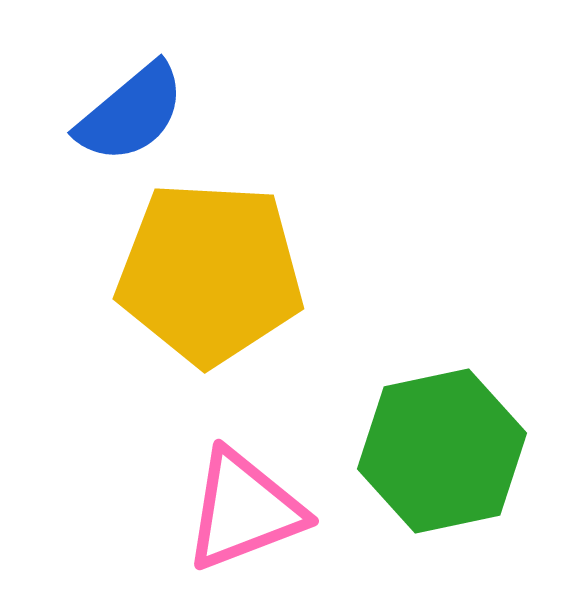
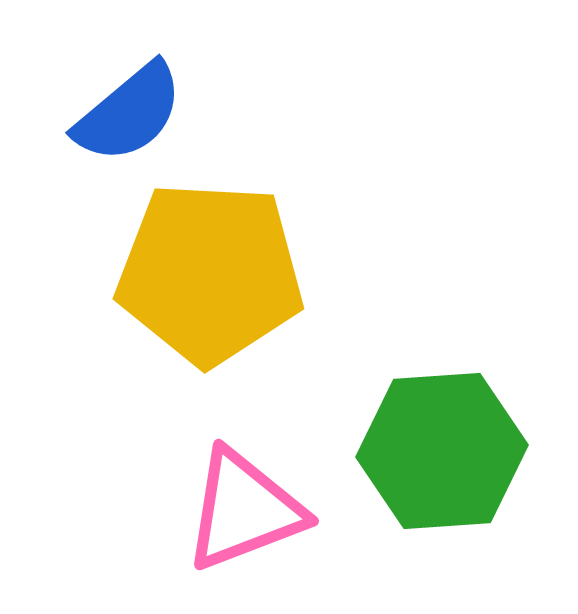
blue semicircle: moved 2 px left
green hexagon: rotated 8 degrees clockwise
